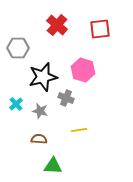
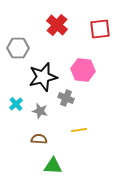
pink hexagon: rotated 10 degrees counterclockwise
